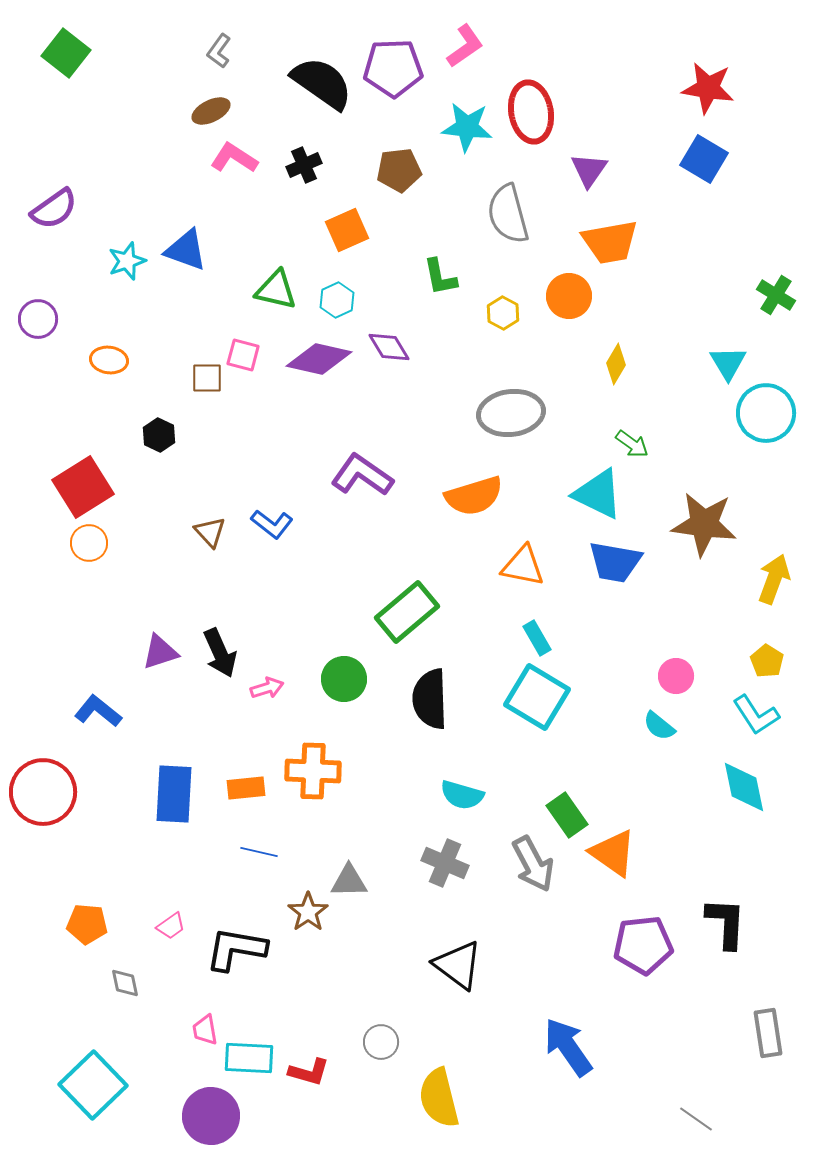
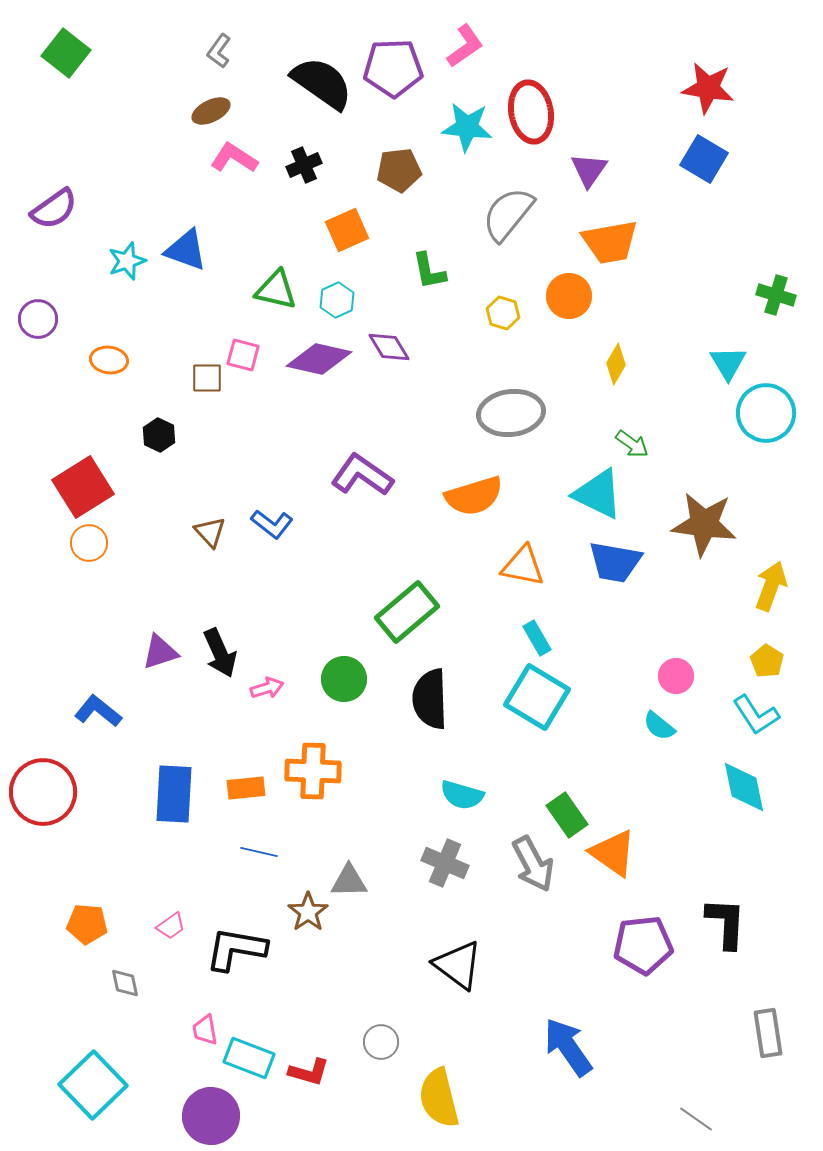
gray semicircle at (508, 214): rotated 54 degrees clockwise
green L-shape at (440, 277): moved 11 px left, 6 px up
green cross at (776, 295): rotated 15 degrees counterclockwise
yellow hexagon at (503, 313): rotated 12 degrees counterclockwise
yellow arrow at (774, 579): moved 3 px left, 7 px down
cyan rectangle at (249, 1058): rotated 18 degrees clockwise
